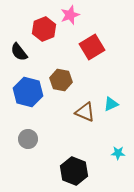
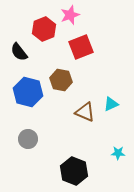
red square: moved 11 px left; rotated 10 degrees clockwise
